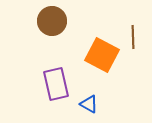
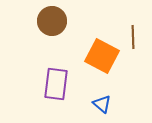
orange square: moved 1 px down
purple rectangle: rotated 20 degrees clockwise
blue triangle: moved 13 px right; rotated 12 degrees clockwise
